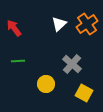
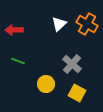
orange cross: rotated 25 degrees counterclockwise
red arrow: moved 2 px down; rotated 54 degrees counterclockwise
green line: rotated 24 degrees clockwise
yellow square: moved 7 px left
